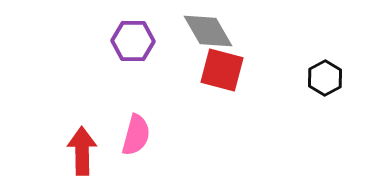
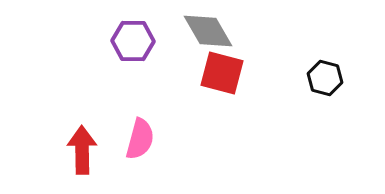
red square: moved 3 px down
black hexagon: rotated 16 degrees counterclockwise
pink semicircle: moved 4 px right, 4 px down
red arrow: moved 1 px up
